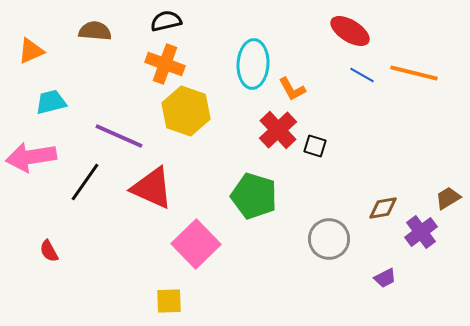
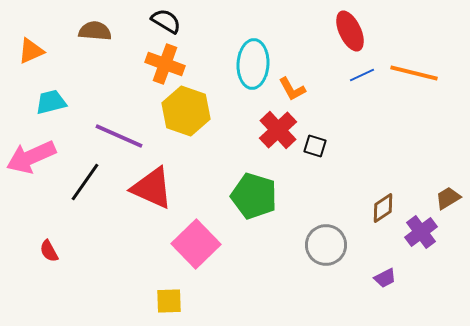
black semicircle: rotated 44 degrees clockwise
red ellipse: rotated 33 degrees clockwise
blue line: rotated 55 degrees counterclockwise
pink arrow: rotated 15 degrees counterclockwise
brown diamond: rotated 24 degrees counterclockwise
gray circle: moved 3 px left, 6 px down
